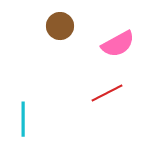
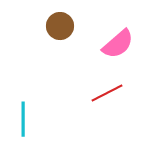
pink semicircle: rotated 12 degrees counterclockwise
